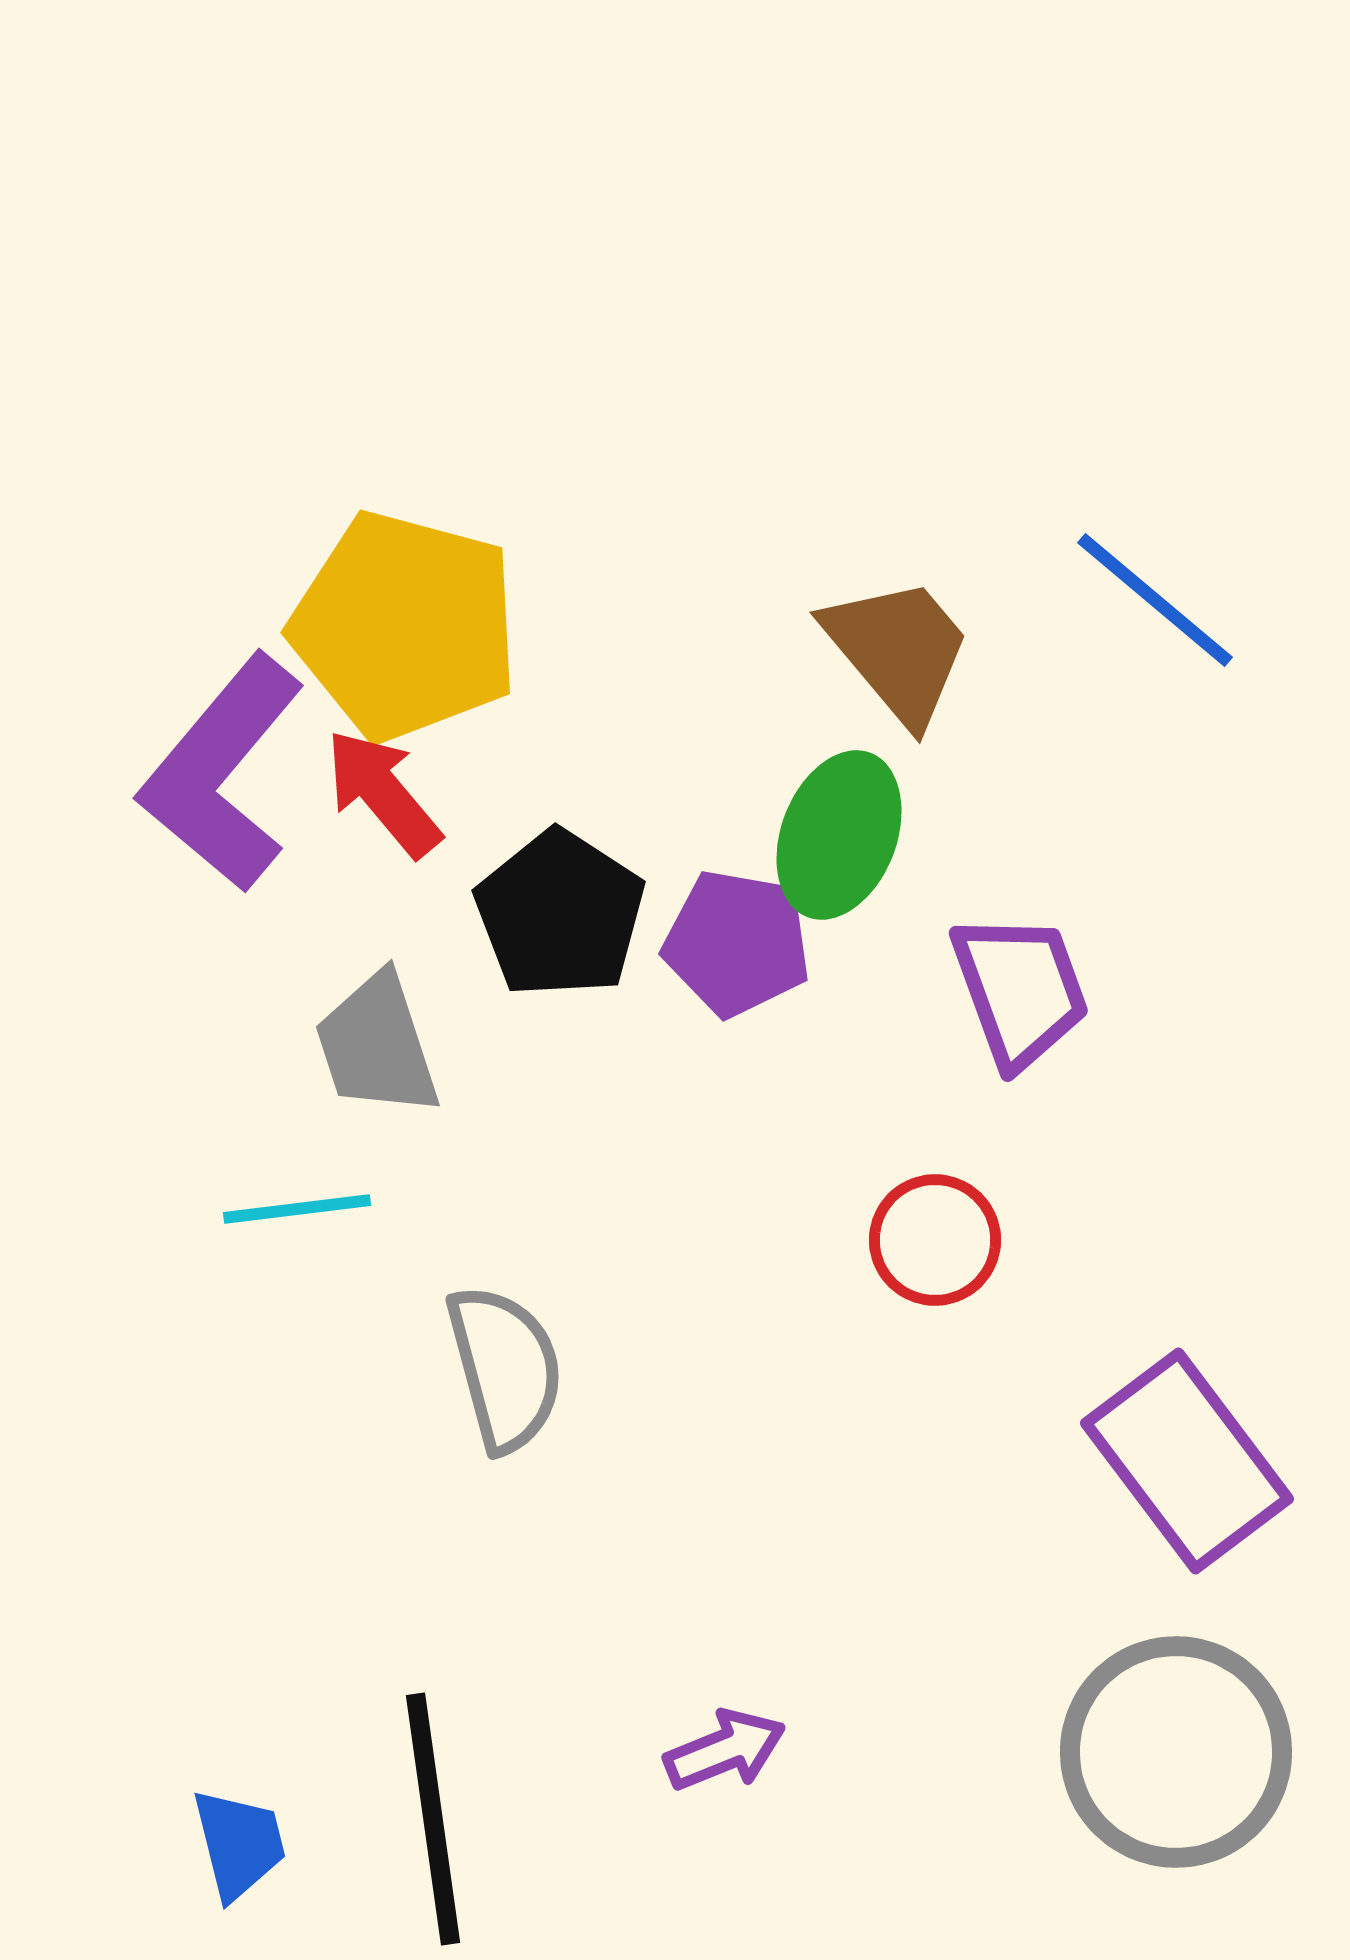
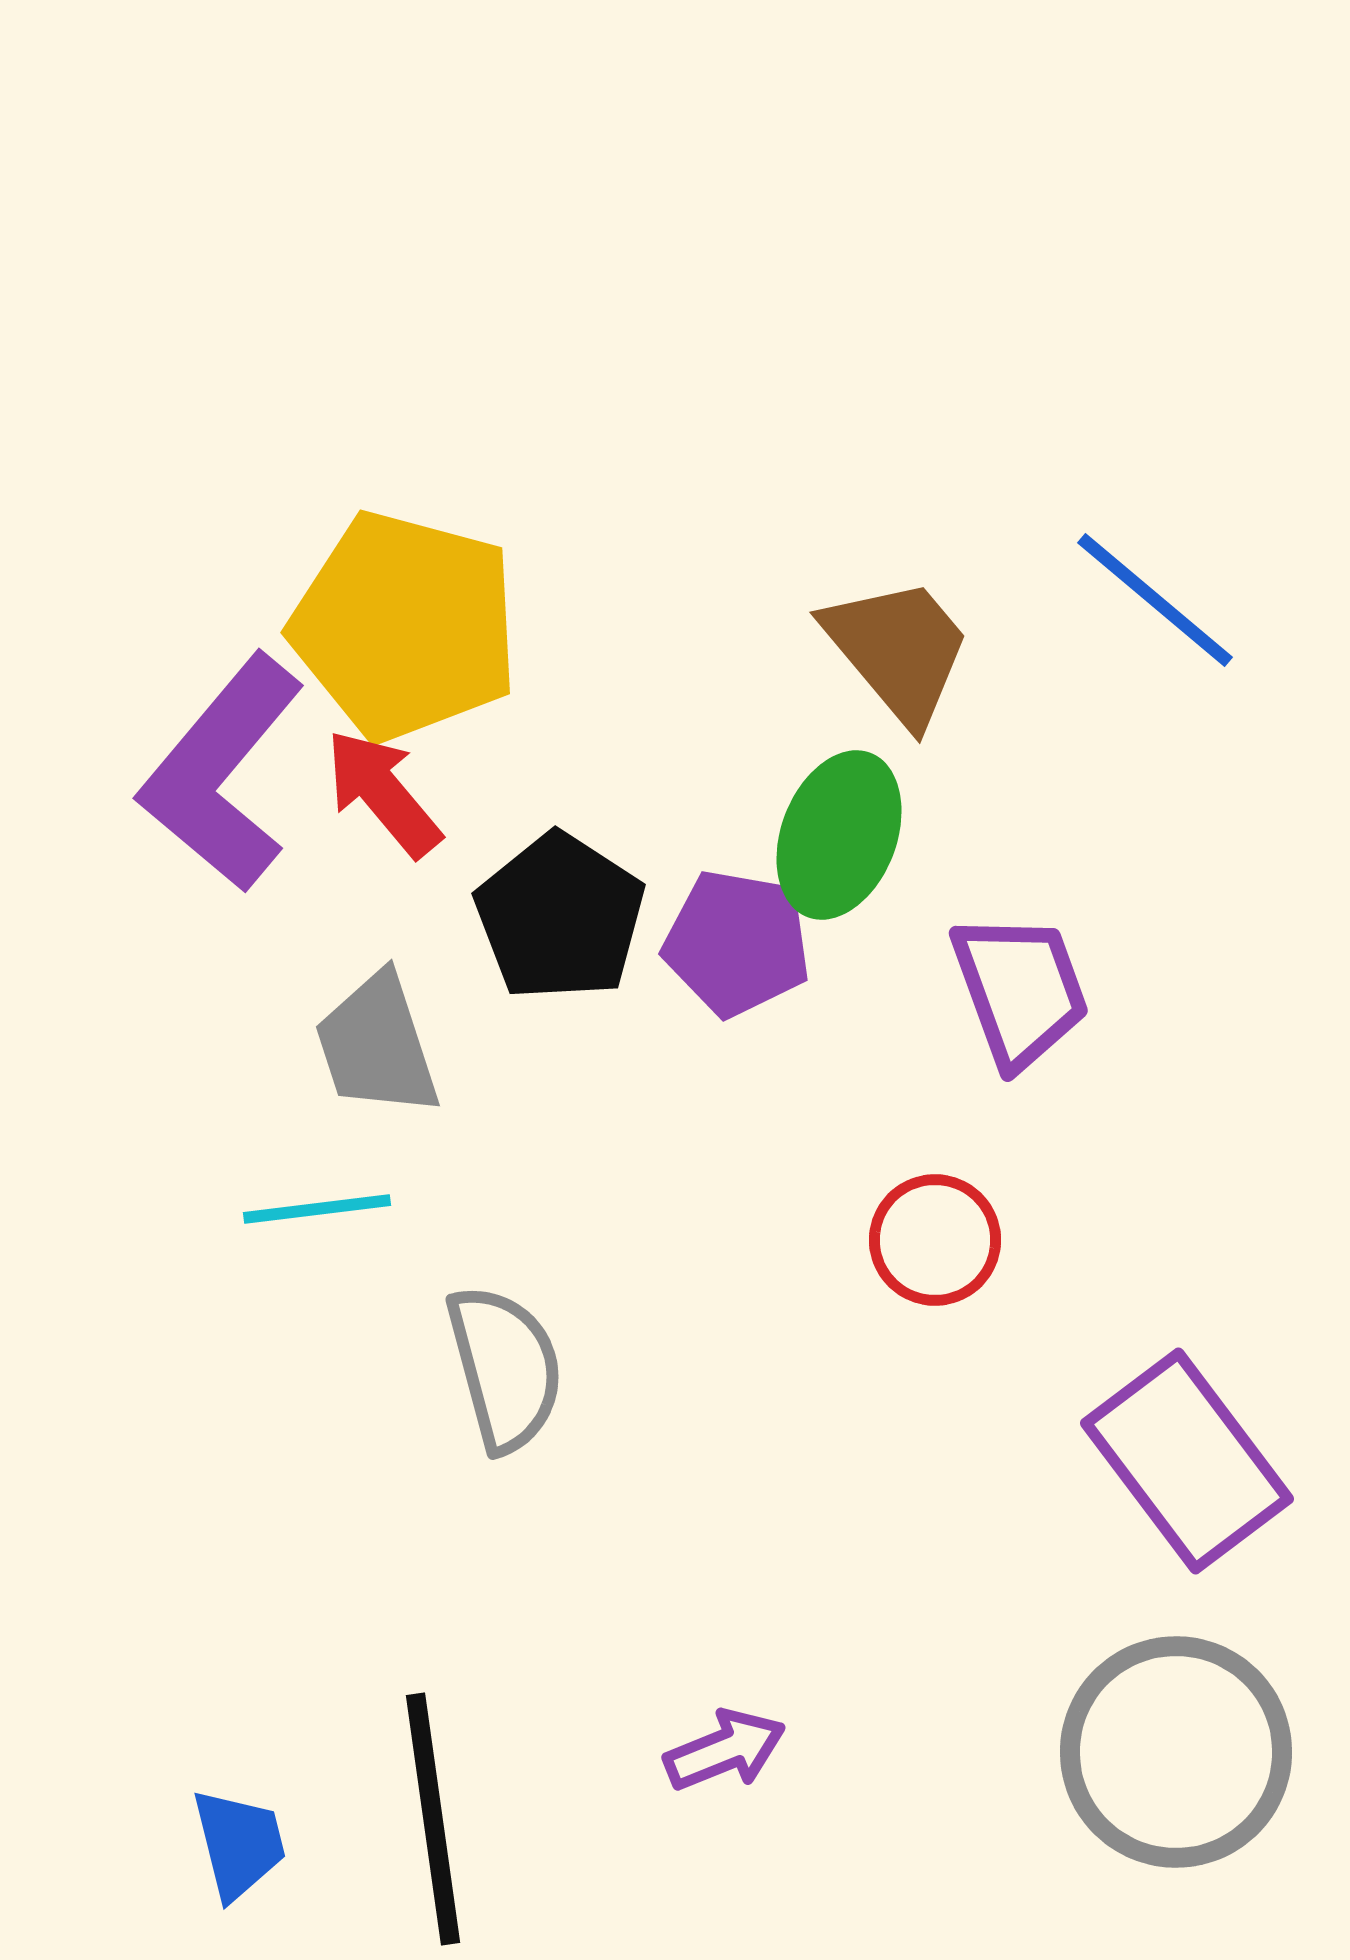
black pentagon: moved 3 px down
cyan line: moved 20 px right
